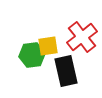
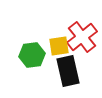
yellow square: moved 11 px right
black rectangle: moved 2 px right
